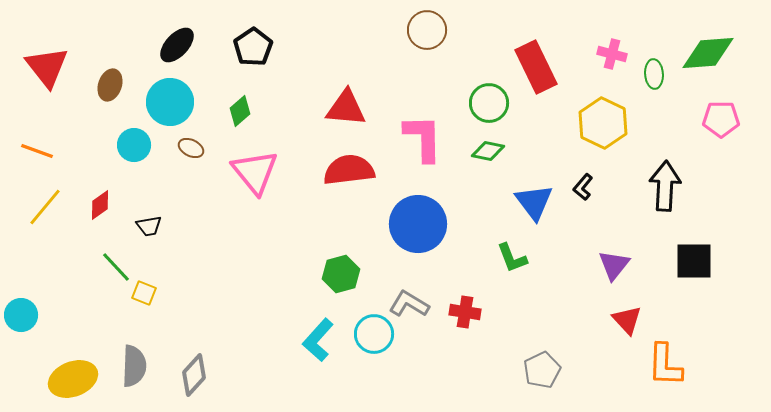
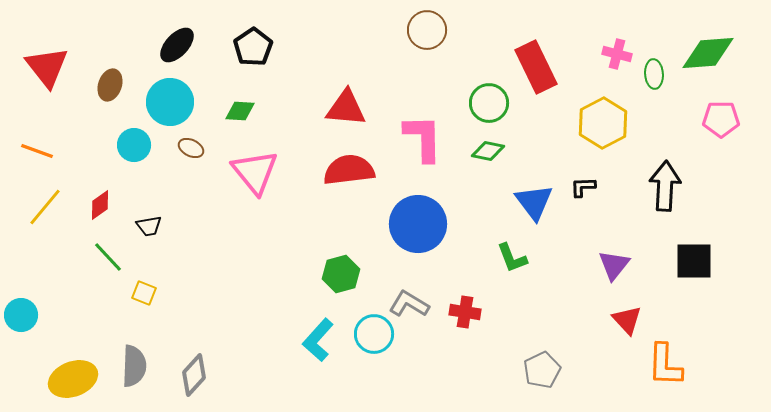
pink cross at (612, 54): moved 5 px right
green diamond at (240, 111): rotated 44 degrees clockwise
yellow hexagon at (603, 123): rotated 6 degrees clockwise
black L-shape at (583, 187): rotated 48 degrees clockwise
green line at (116, 267): moved 8 px left, 10 px up
